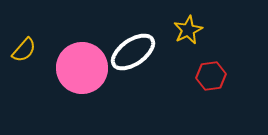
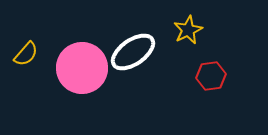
yellow semicircle: moved 2 px right, 4 px down
